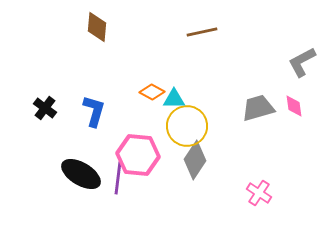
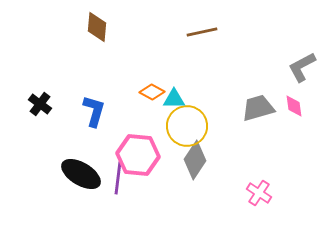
gray L-shape: moved 5 px down
black cross: moved 5 px left, 4 px up
